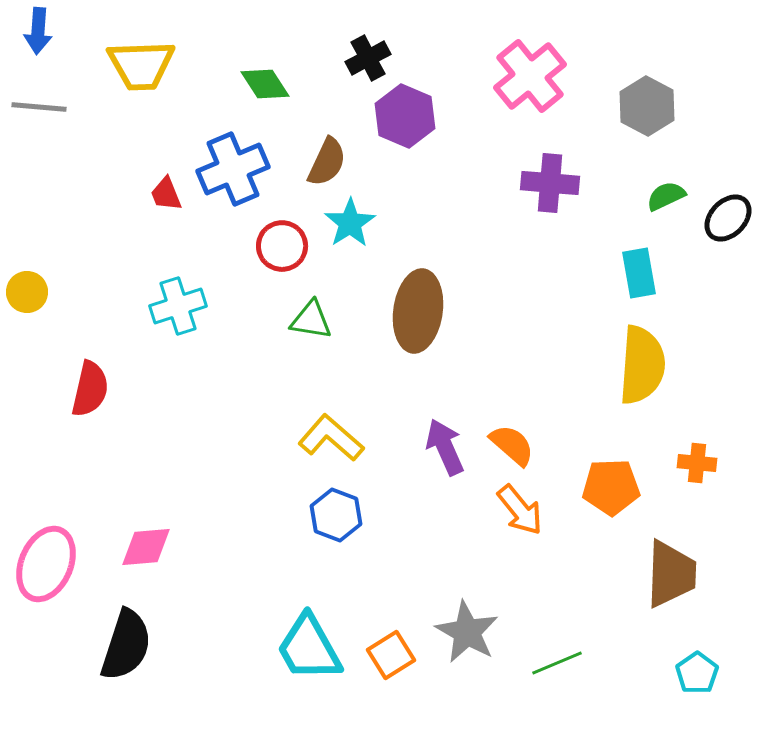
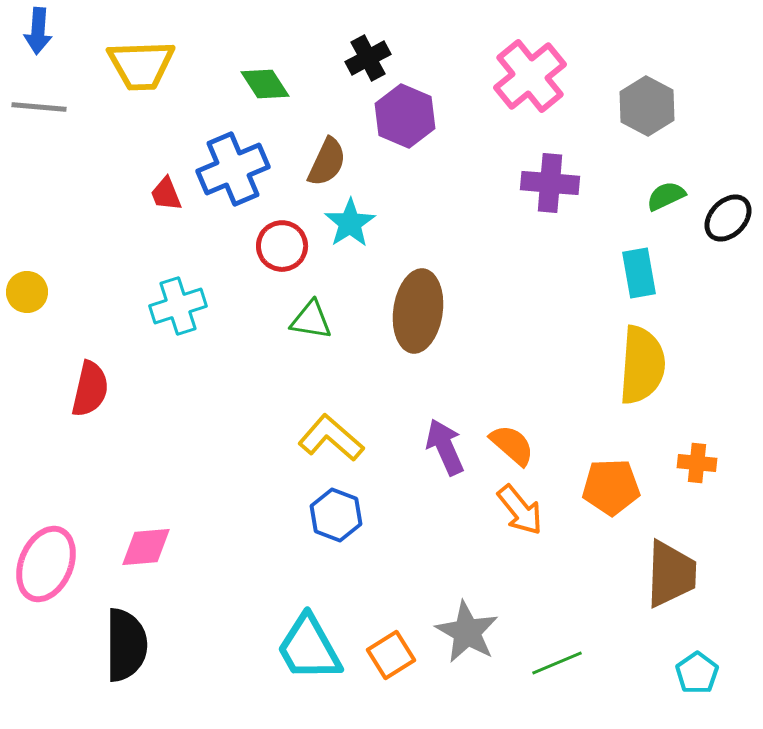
black semicircle: rotated 18 degrees counterclockwise
